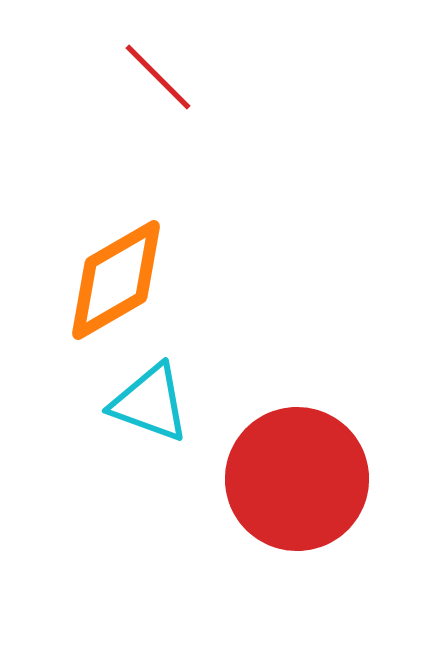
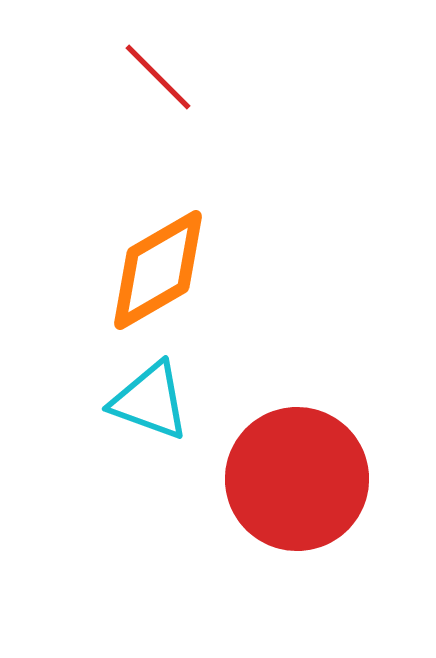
orange diamond: moved 42 px right, 10 px up
cyan triangle: moved 2 px up
